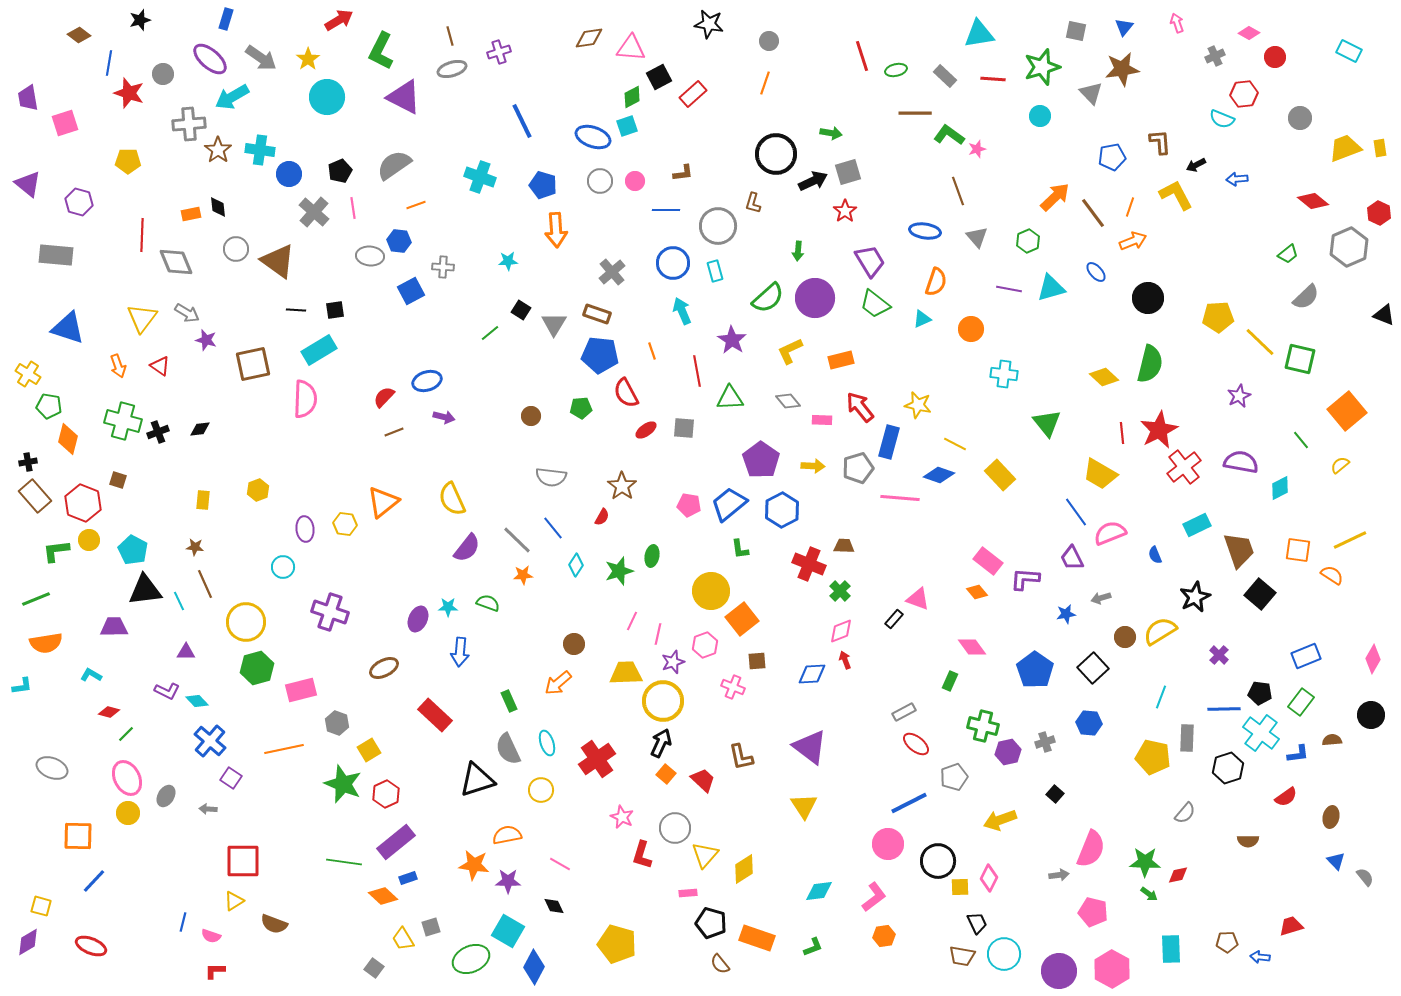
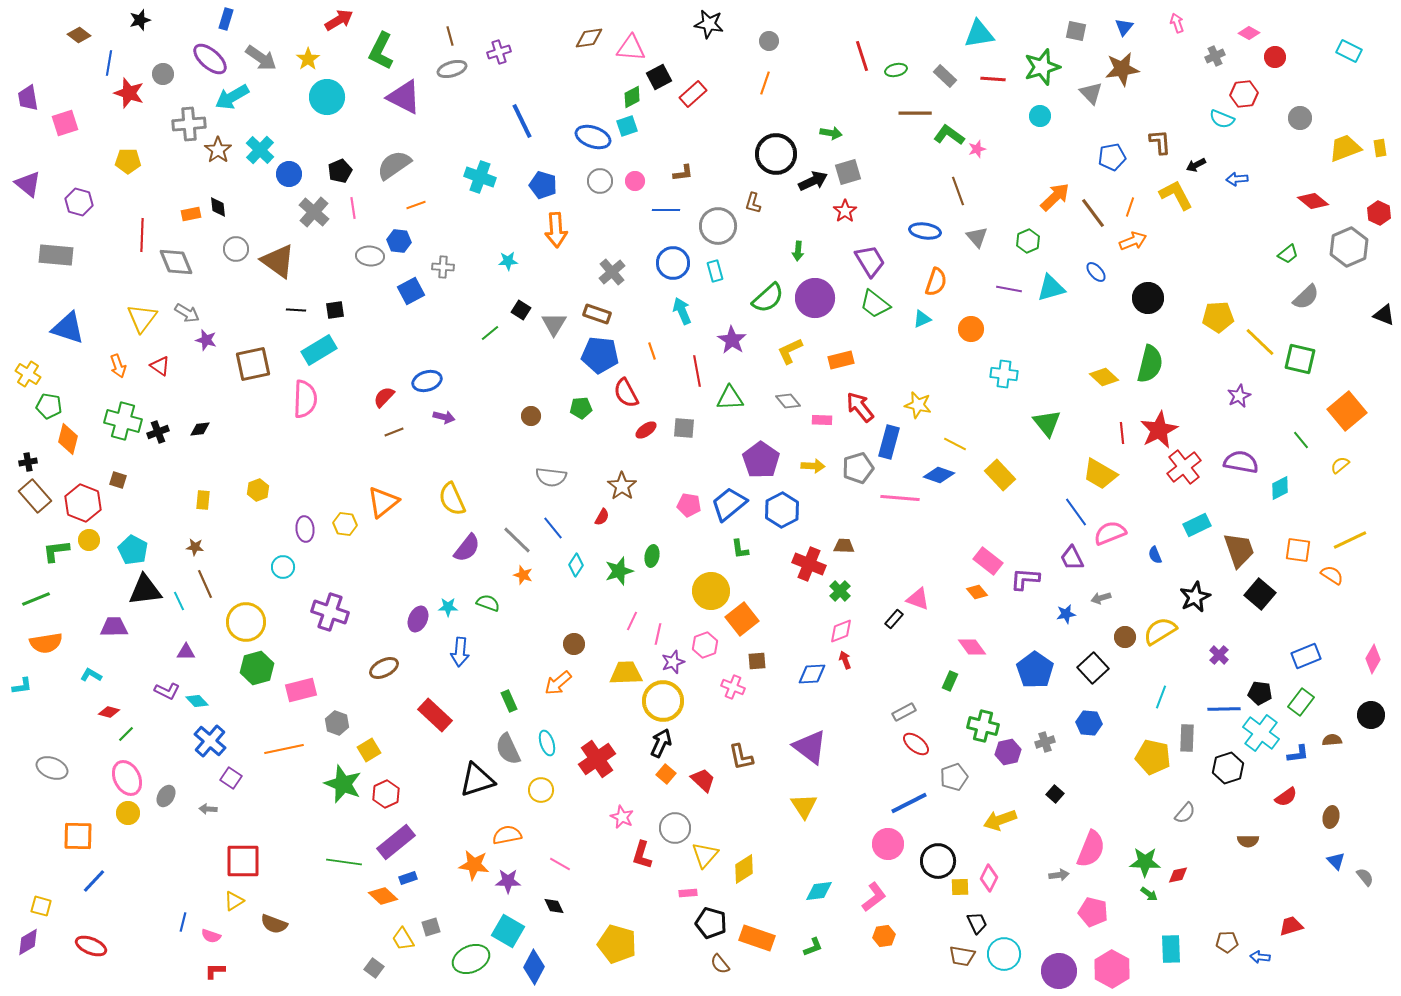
cyan cross at (260, 150): rotated 36 degrees clockwise
orange star at (523, 575): rotated 24 degrees clockwise
